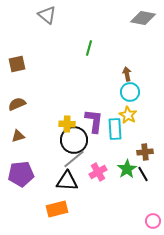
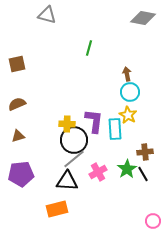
gray triangle: rotated 24 degrees counterclockwise
